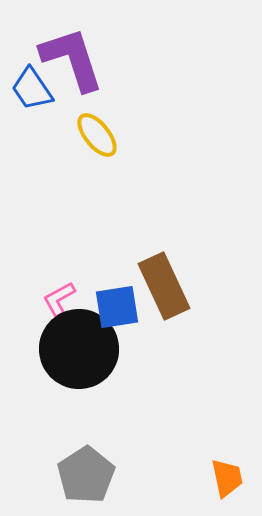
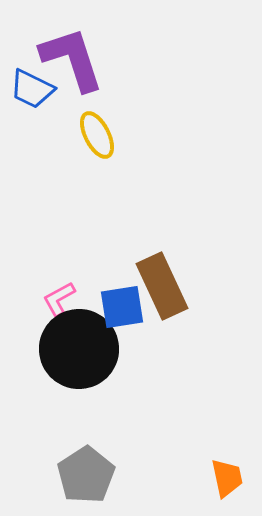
blue trapezoid: rotated 30 degrees counterclockwise
yellow ellipse: rotated 12 degrees clockwise
brown rectangle: moved 2 px left
blue square: moved 5 px right
